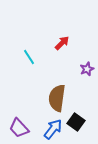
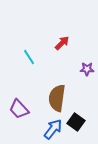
purple star: rotated 24 degrees clockwise
purple trapezoid: moved 19 px up
